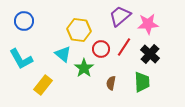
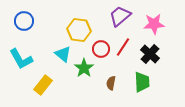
pink star: moved 6 px right
red line: moved 1 px left
